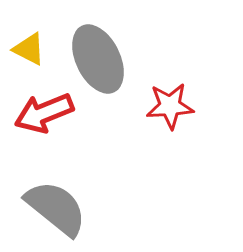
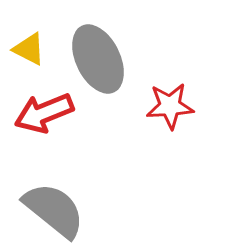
gray semicircle: moved 2 px left, 2 px down
